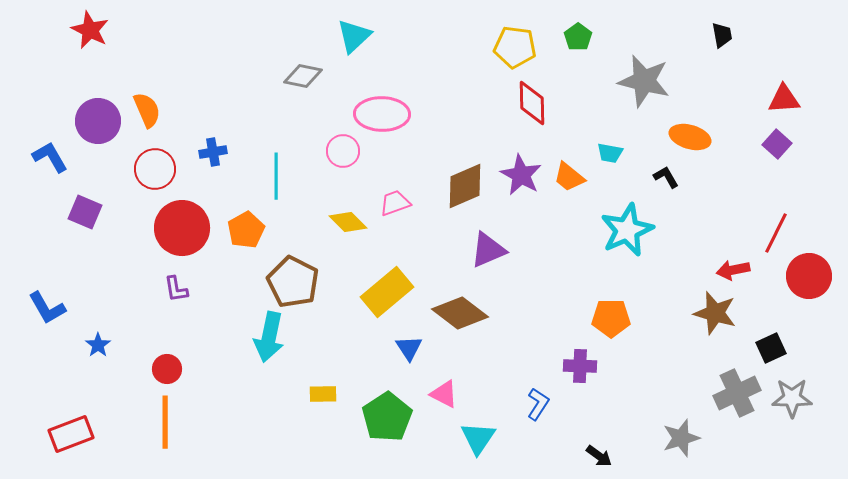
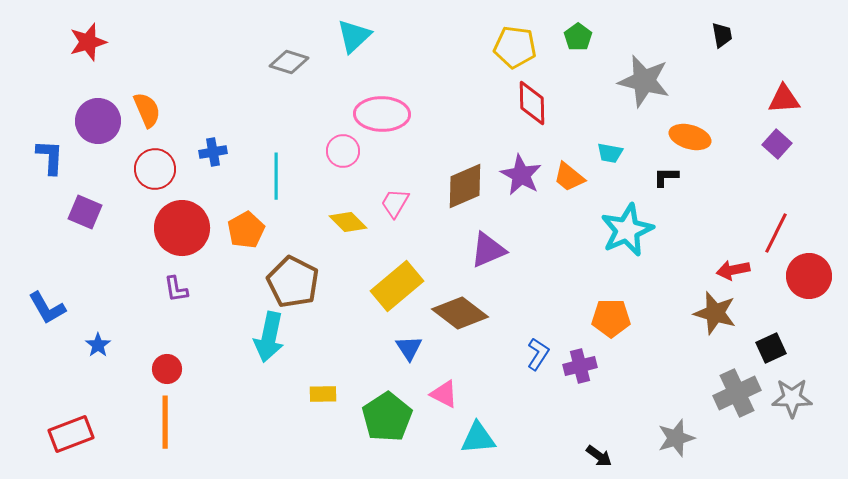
red star at (90, 30): moved 2 px left, 12 px down; rotated 30 degrees clockwise
gray diamond at (303, 76): moved 14 px left, 14 px up; rotated 6 degrees clockwise
blue L-shape at (50, 157): rotated 33 degrees clockwise
black L-shape at (666, 177): rotated 60 degrees counterclockwise
pink trapezoid at (395, 203): rotated 40 degrees counterclockwise
yellow rectangle at (387, 292): moved 10 px right, 6 px up
purple cross at (580, 366): rotated 16 degrees counterclockwise
blue L-shape at (538, 404): moved 50 px up
cyan triangle at (478, 438): rotated 51 degrees clockwise
gray star at (681, 438): moved 5 px left
